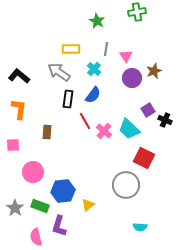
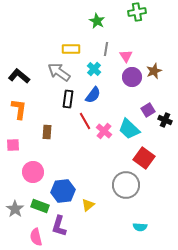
purple circle: moved 1 px up
red square: rotated 10 degrees clockwise
gray star: moved 1 px down
